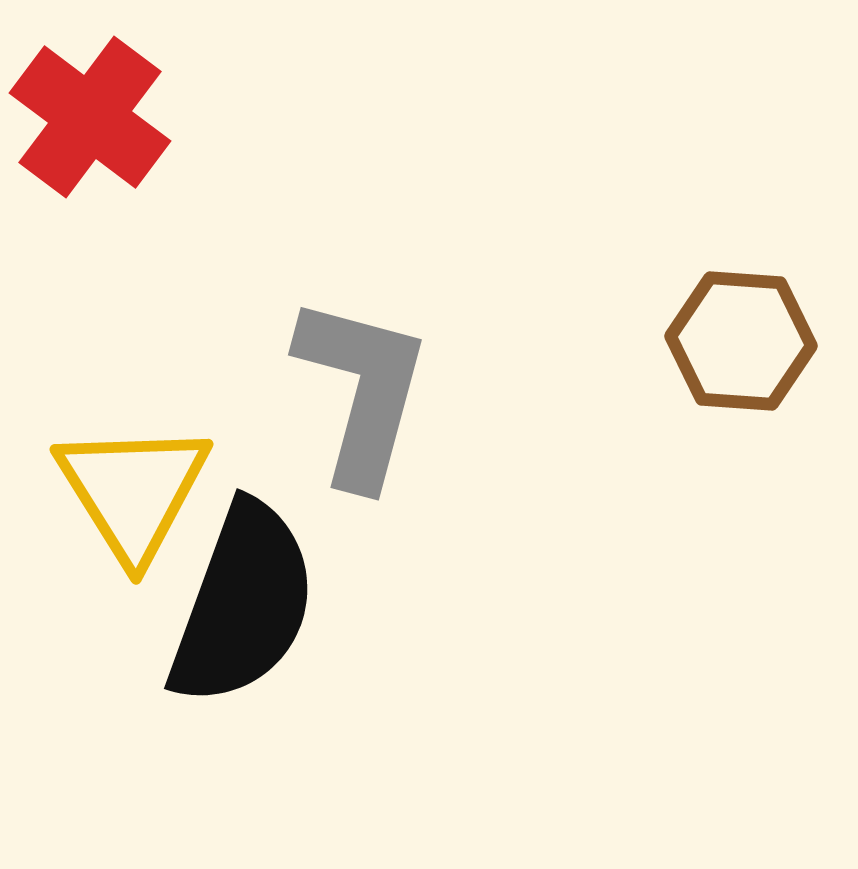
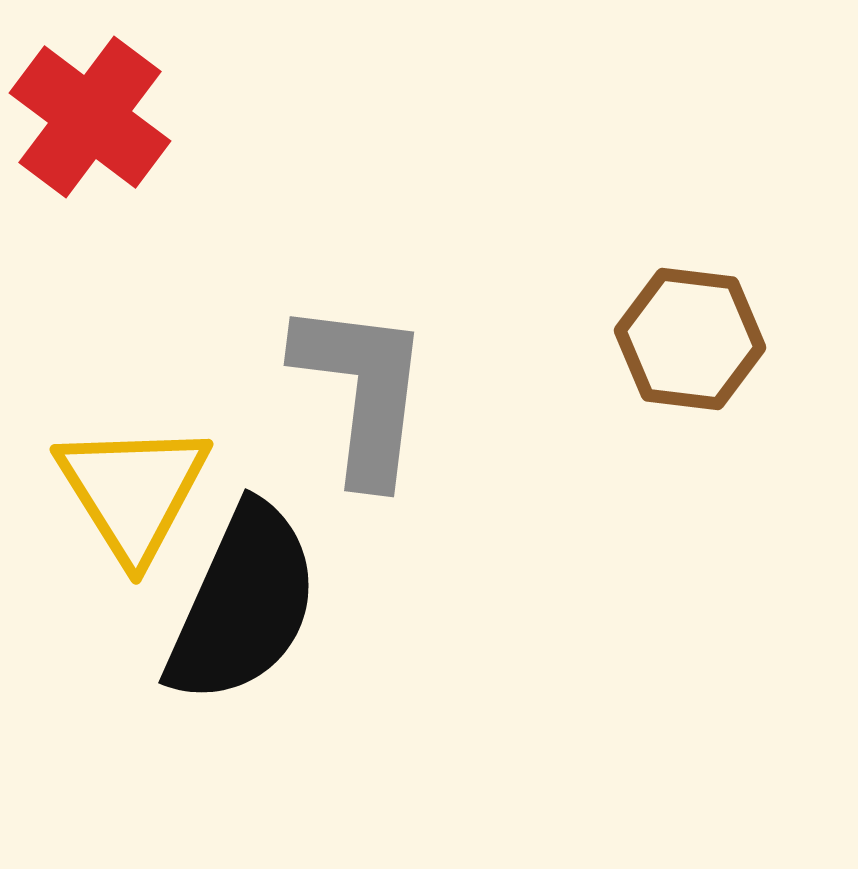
brown hexagon: moved 51 px left, 2 px up; rotated 3 degrees clockwise
gray L-shape: rotated 8 degrees counterclockwise
black semicircle: rotated 4 degrees clockwise
